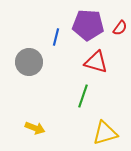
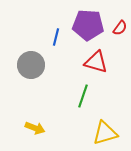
gray circle: moved 2 px right, 3 px down
